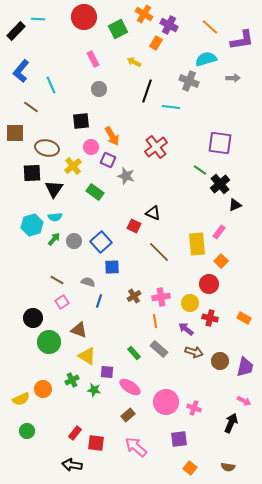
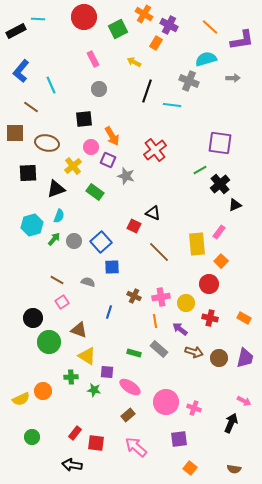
black rectangle at (16, 31): rotated 18 degrees clockwise
cyan line at (171, 107): moved 1 px right, 2 px up
black square at (81, 121): moved 3 px right, 2 px up
red cross at (156, 147): moved 1 px left, 3 px down
brown ellipse at (47, 148): moved 5 px up
green line at (200, 170): rotated 64 degrees counterclockwise
black square at (32, 173): moved 4 px left
black triangle at (54, 189): moved 2 px right; rotated 36 degrees clockwise
cyan semicircle at (55, 217): moved 4 px right, 1 px up; rotated 64 degrees counterclockwise
brown cross at (134, 296): rotated 32 degrees counterclockwise
blue line at (99, 301): moved 10 px right, 11 px down
yellow circle at (190, 303): moved 4 px left
purple arrow at (186, 329): moved 6 px left
green rectangle at (134, 353): rotated 32 degrees counterclockwise
brown circle at (220, 361): moved 1 px left, 3 px up
purple trapezoid at (245, 367): moved 9 px up
green cross at (72, 380): moved 1 px left, 3 px up; rotated 24 degrees clockwise
orange circle at (43, 389): moved 2 px down
green circle at (27, 431): moved 5 px right, 6 px down
brown semicircle at (228, 467): moved 6 px right, 2 px down
